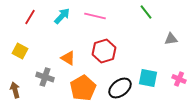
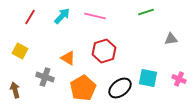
green line: rotated 70 degrees counterclockwise
